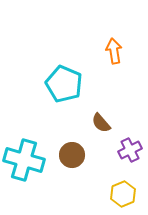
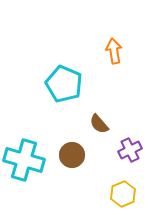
brown semicircle: moved 2 px left, 1 px down
